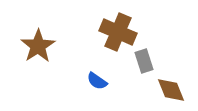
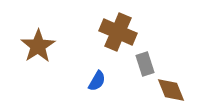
gray rectangle: moved 1 px right, 3 px down
blue semicircle: rotated 95 degrees counterclockwise
